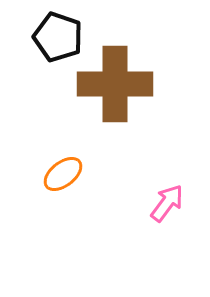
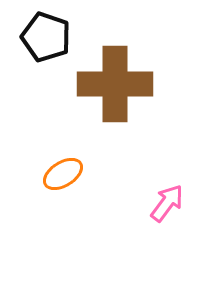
black pentagon: moved 12 px left
orange ellipse: rotated 6 degrees clockwise
